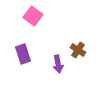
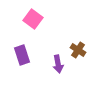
pink square: moved 3 px down
purple rectangle: moved 1 px left, 1 px down
